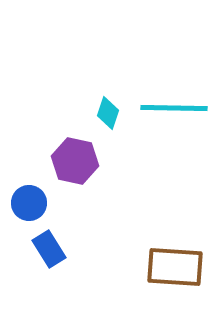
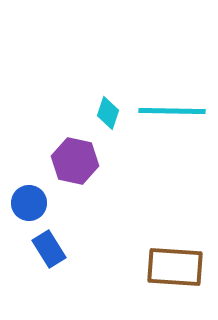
cyan line: moved 2 px left, 3 px down
